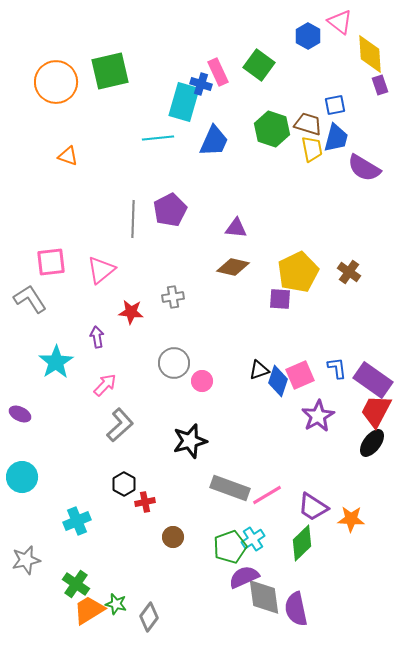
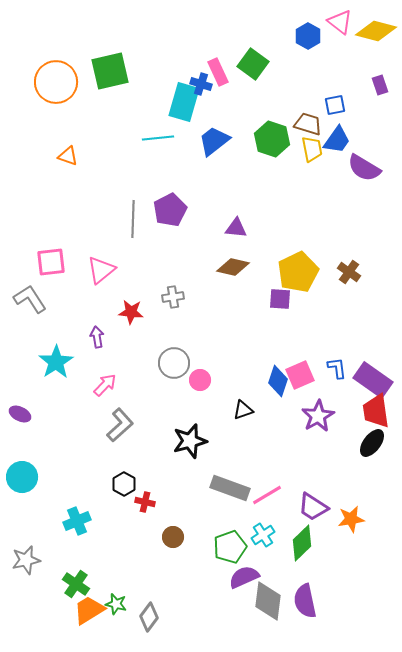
yellow diamond at (370, 54): moved 6 px right, 23 px up; rotated 72 degrees counterclockwise
green square at (259, 65): moved 6 px left, 1 px up
green hexagon at (272, 129): moved 10 px down
blue trapezoid at (336, 138): moved 1 px right, 2 px down; rotated 20 degrees clockwise
blue trapezoid at (214, 141): rotated 152 degrees counterclockwise
black triangle at (259, 370): moved 16 px left, 40 px down
pink circle at (202, 381): moved 2 px left, 1 px up
red trapezoid at (376, 411): rotated 36 degrees counterclockwise
red cross at (145, 502): rotated 24 degrees clockwise
orange star at (351, 519): rotated 12 degrees counterclockwise
cyan cross at (253, 539): moved 10 px right, 4 px up
gray diamond at (264, 597): moved 4 px right, 4 px down; rotated 15 degrees clockwise
purple semicircle at (296, 609): moved 9 px right, 8 px up
